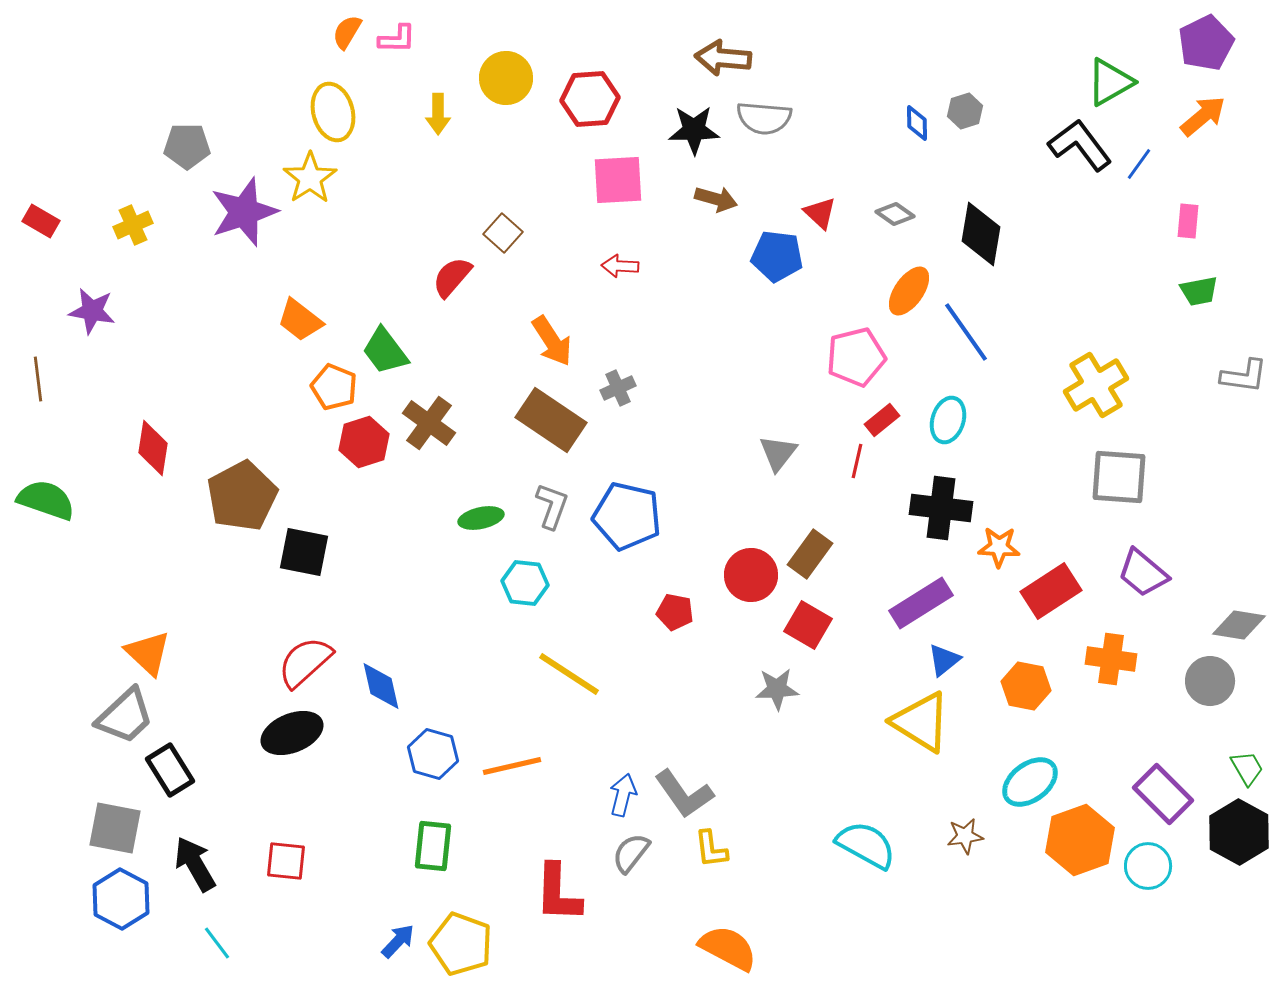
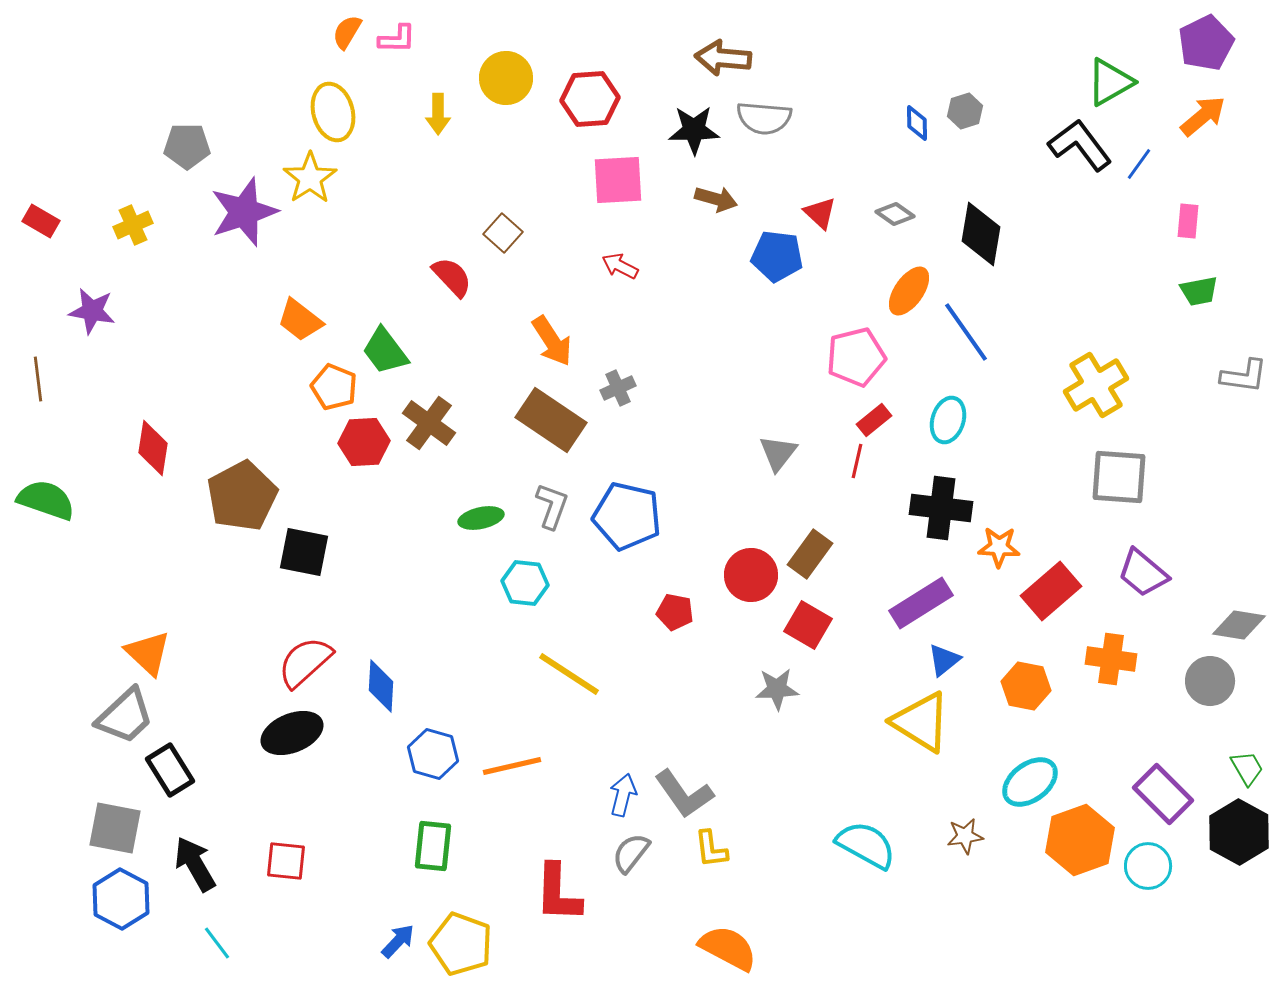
red arrow at (620, 266): rotated 24 degrees clockwise
red semicircle at (452, 277): rotated 96 degrees clockwise
red rectangle at (882, 420): moved 8 px left
red hexagon at (364, 442): rotated 15 degrees clockwise
red rectangle at (1051, 591): rotated 8 degrees counterclockwise
blue diamond at (381, 686): rotated 16 degrees clockwise
